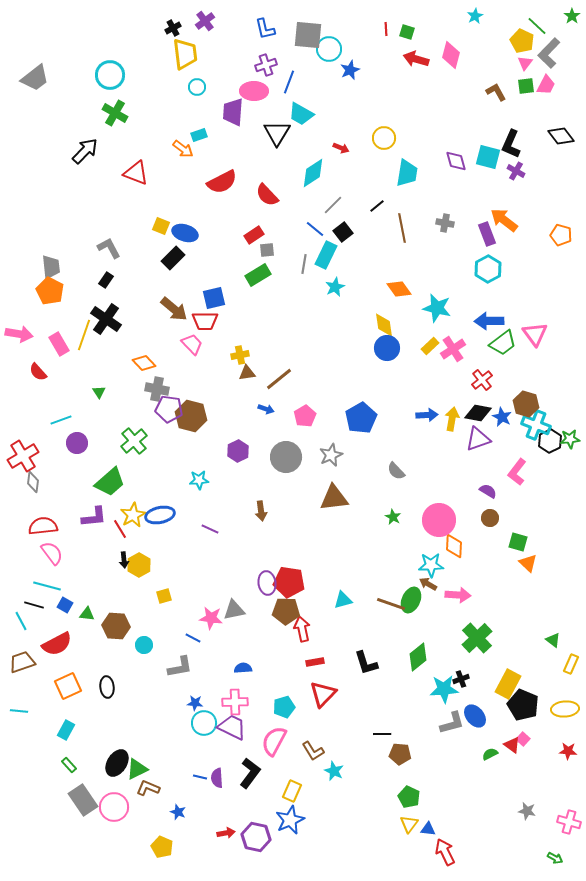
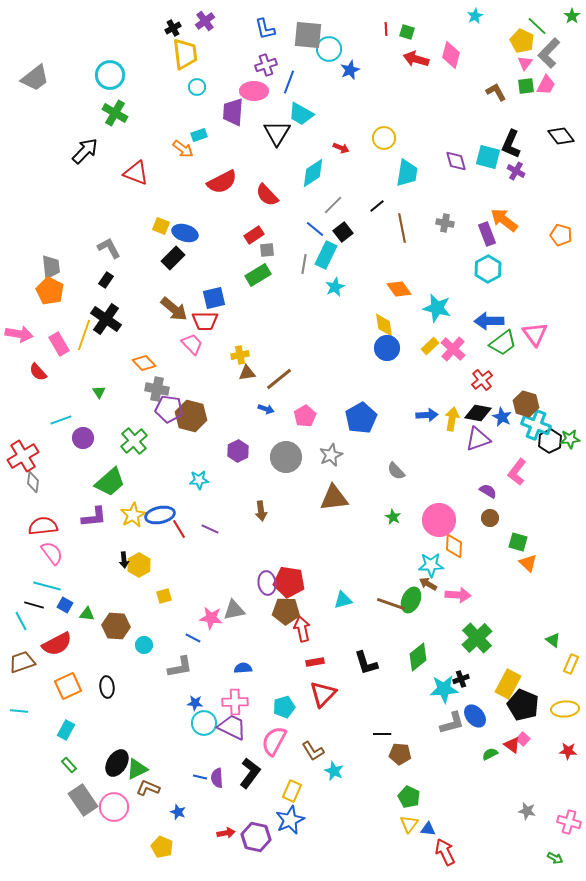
pink cross at (453, 349): rotated 15 degrees counterclockwise
purple circle at (77, 443): moved 6 px right, 5 px up
red line at (120, 529): moved 59 px right
